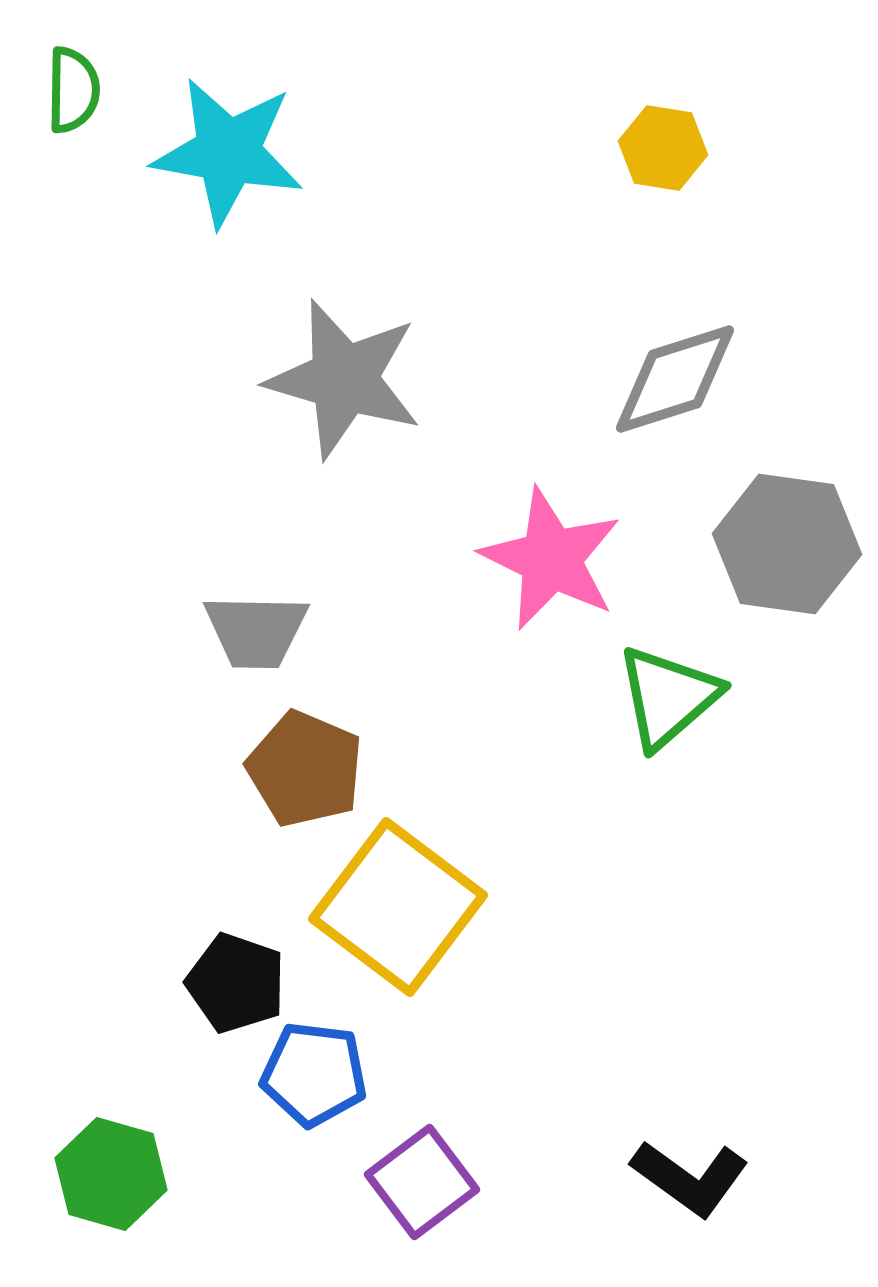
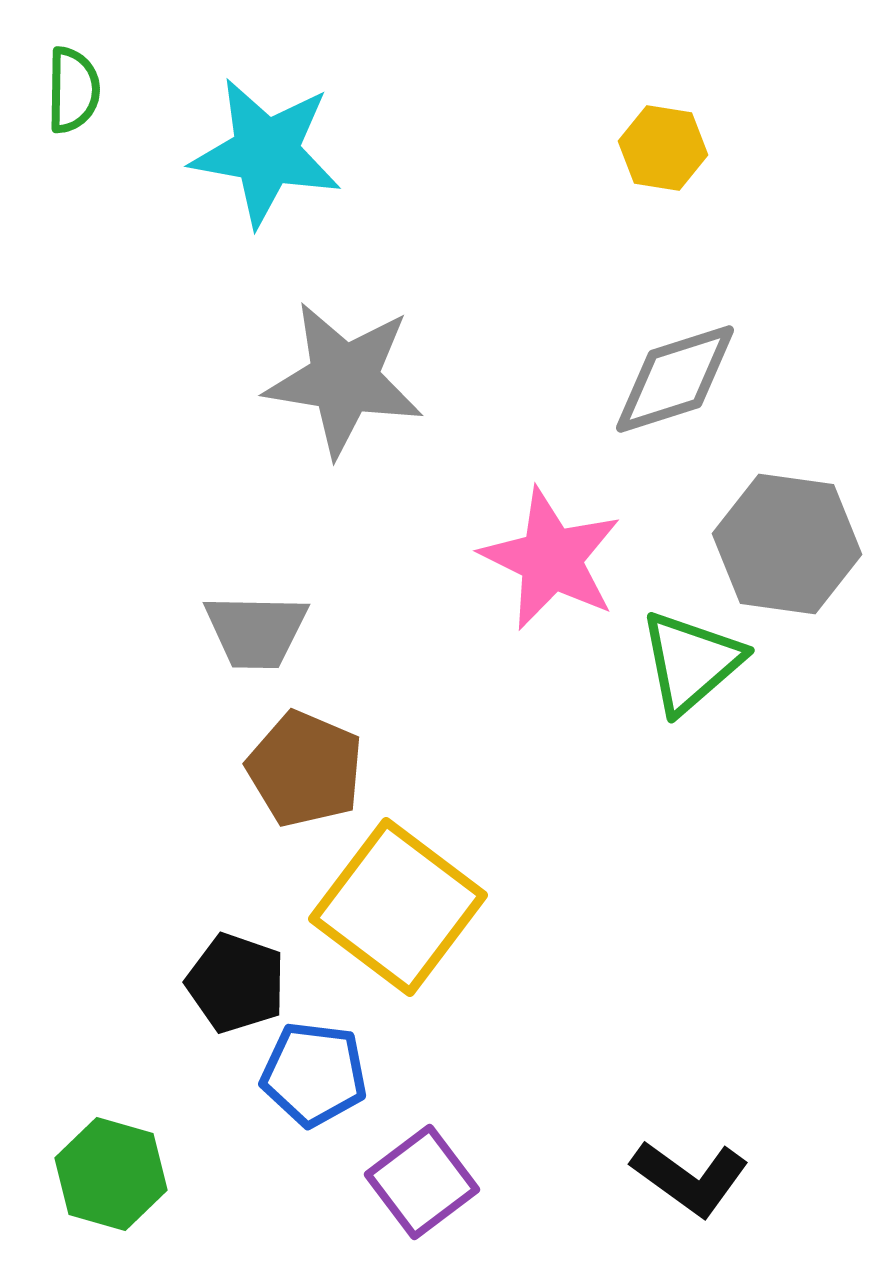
cyan star: moved 38 px right
gray star: rotated 7 degrees counterclockwise
green triangle: moved 23 px right, 35 px up
